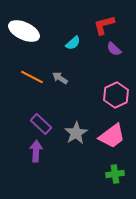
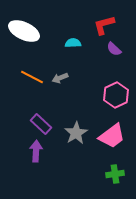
cyan semicircle: rotated 140 degrees counterclockwise
gray arrow: rotated 56 degrees counterclockwise
